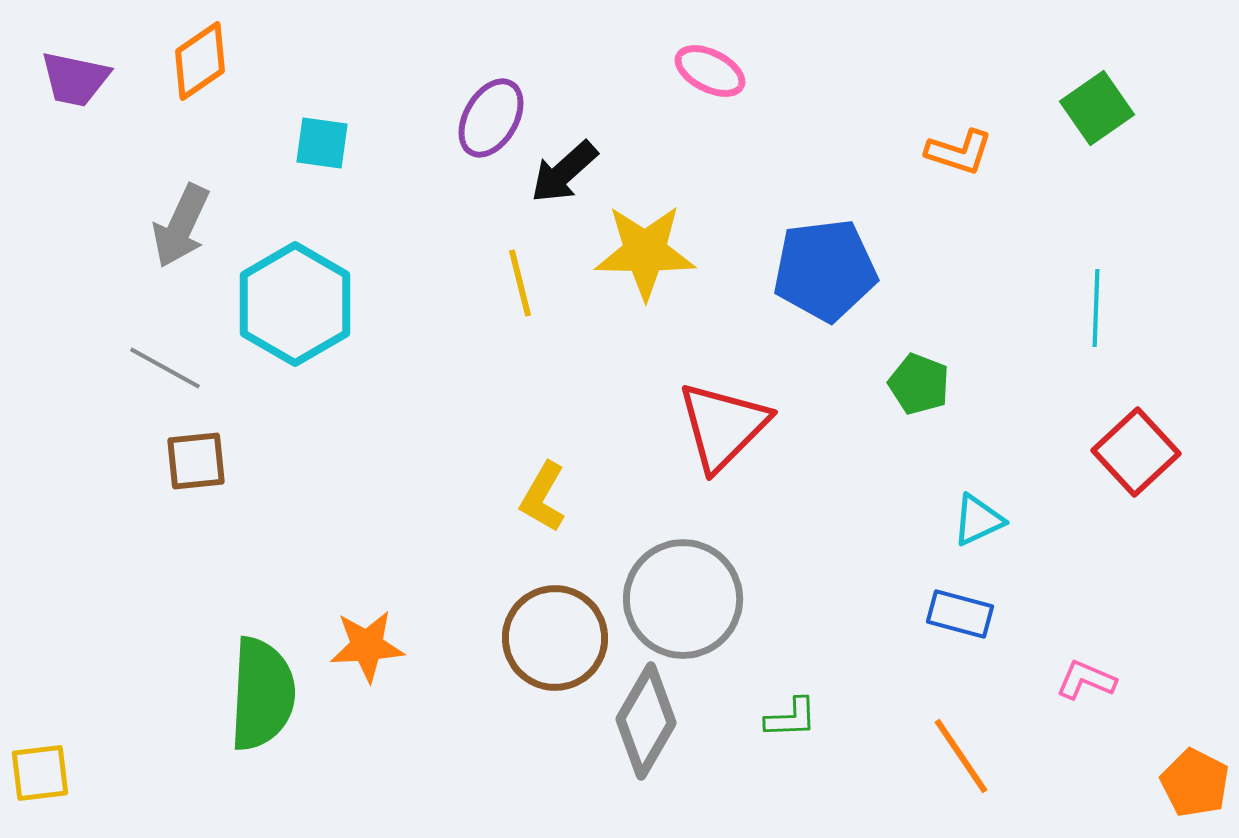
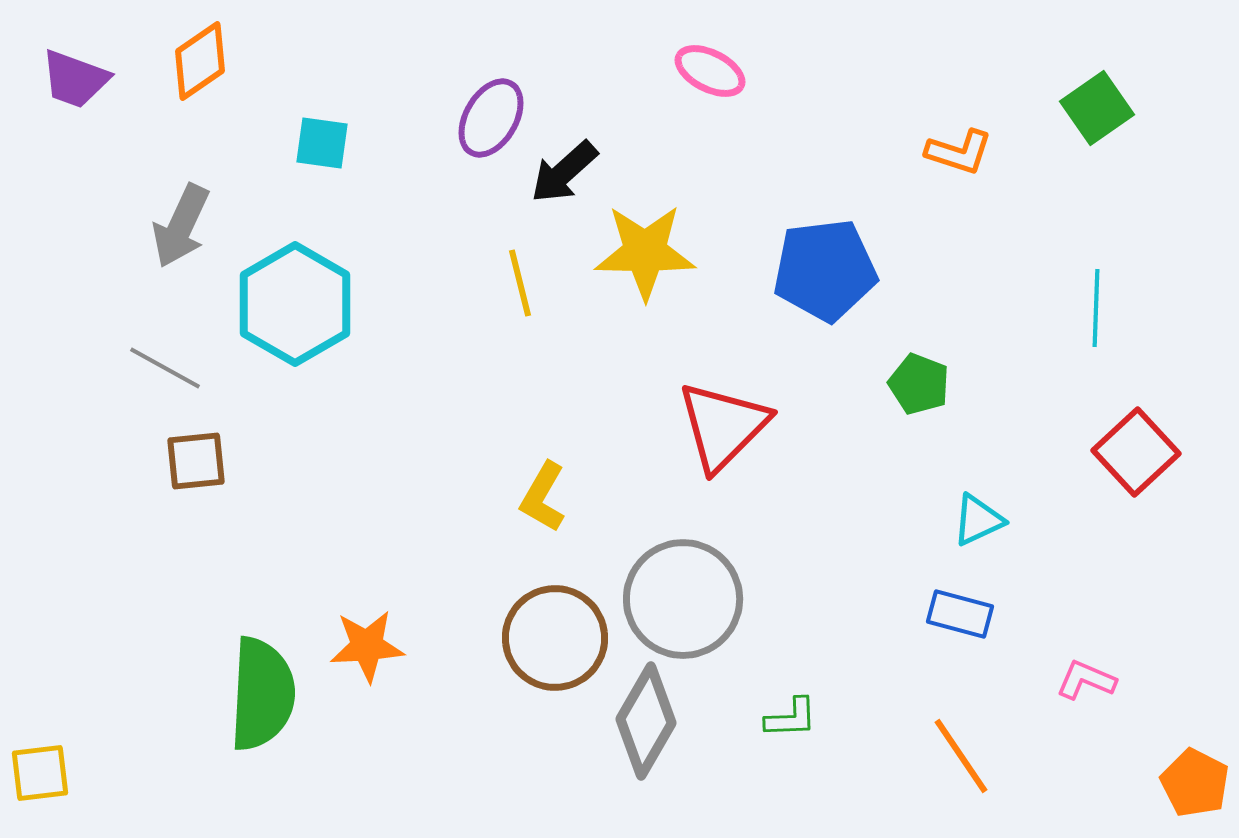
purple trapezoid: rotated 8 degrees clockwise
